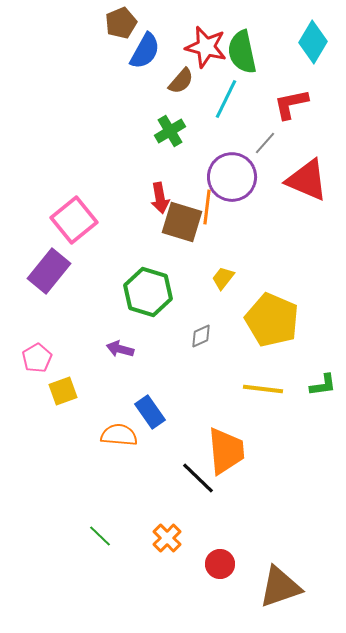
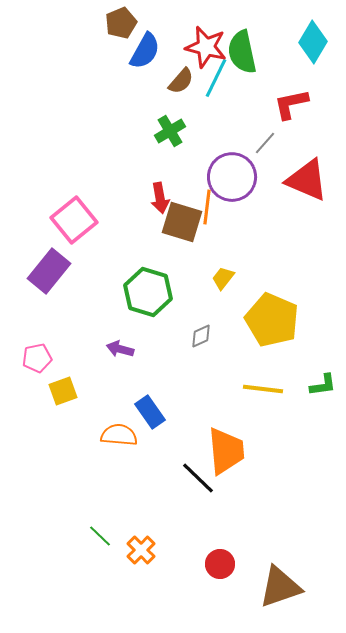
cyan line: moved 10 px left, 21 px up
pink pentagon: rotated 20 degrees clockwise
orange cross: moved 26 px left, 12 px down
